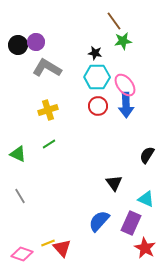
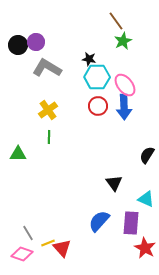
brown line: moved 2 px right
green star: rotated 18 degrees counterclockwise
black star: moved 6 px left, 6 px down
blue arrow: moved 2 px left, 2 px down
yellow cross: rotated 18 degrees counterclockwise
green line: moved 7 px up; rotated 56 degrees counterclockwise
green triangle: rotated 24 degrees counterclockwise
gray line: moved 8 px right, 37 px down
purple rectangle: rotated 20 degrees counterclockwise
